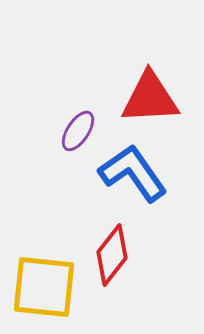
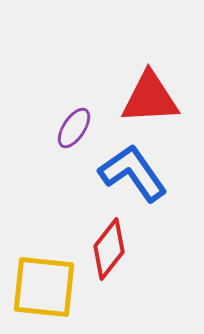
purple ellipse: moved 4 px left, 3 px up
red diamond: moved 3 px left, 6 px up
